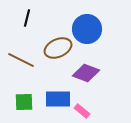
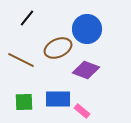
black line: rotated 24 degrees clockwise
purple diamond: moved 3 px up
